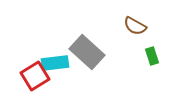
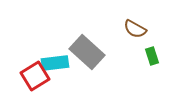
brown semicircle: moved 3 px down
